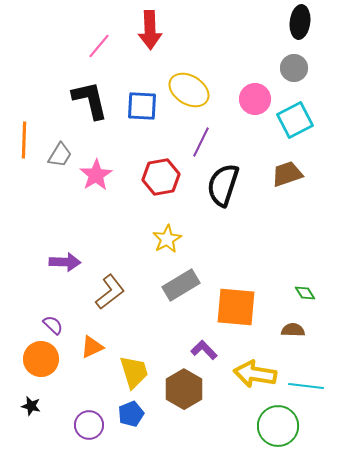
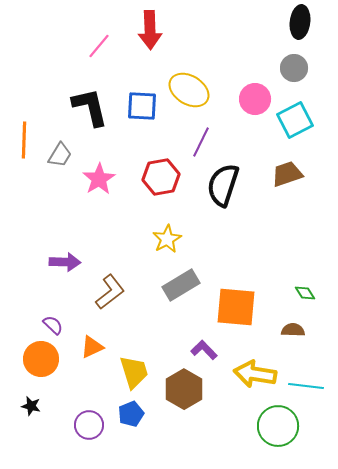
black L-shape: moved 7 px down
pink star: moved 3 px right, 4 px down
